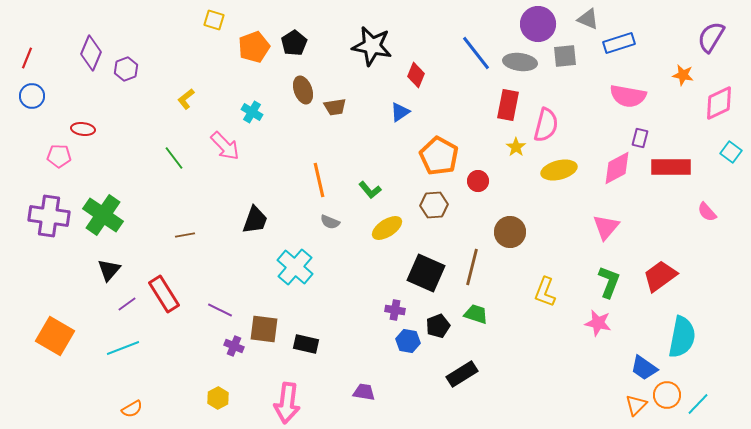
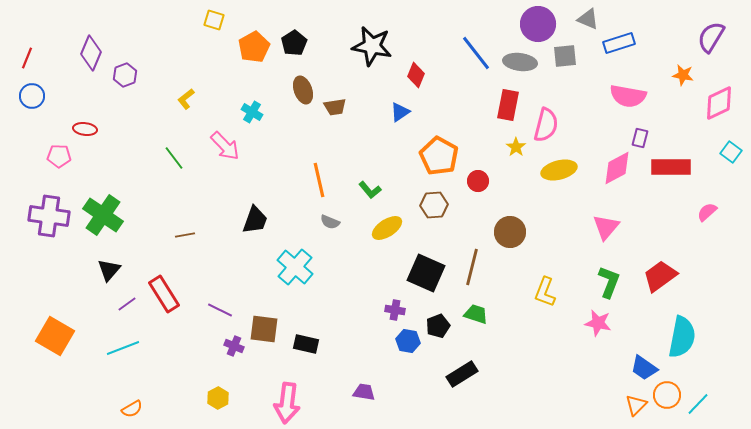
orange pentagon at (254, 47): rotated 8 degrees counterclockwise
purple hexagon at (126, 69): moved 1 px left, 6 px down
red ellipse at (83, 129): moved 2 px right
pink semicircle at (707, 212): rotated 90 degrees clockwise
